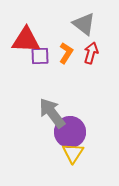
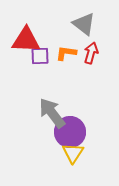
orange L-shape: rotated 115 degrees counterclockwise
